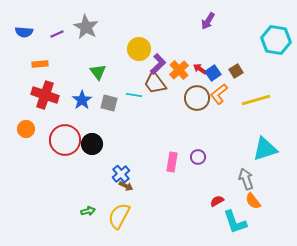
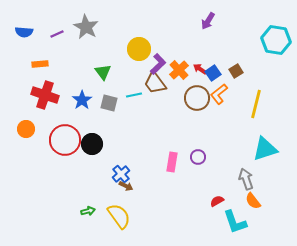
green triangle: moved 5 px right
cyan line: rotated 21 degrees counterclockwise
yellow line: moved 4 px down; rotated 60 degrees counterclockwise
yellow semicircle: rotated 116 degrees clockwise
